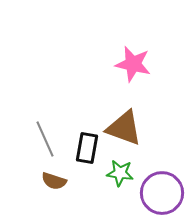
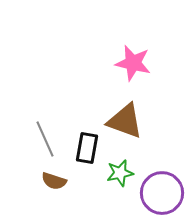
pink star: moved 1 px up
brown triangle: moved 1 px right, 7 px up
green star: rotated 20 degrees counterclockwise
